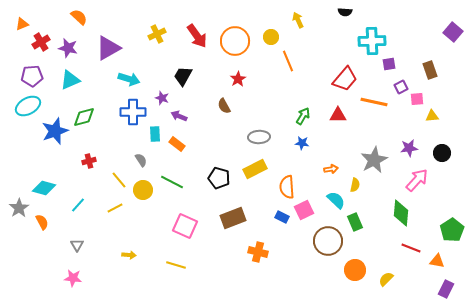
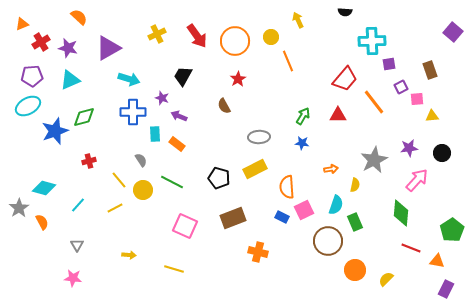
orange line at (374, 102): rotated 40 degrees clockwise
cyan semicircle at (336, 200): moved 5 px down; rotated 66 degrees clockwise
yellow line at (176, 265): moved 2 px left, 4 px down
